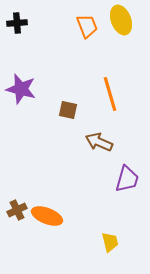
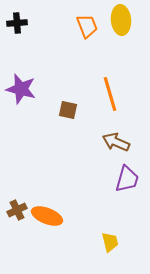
yellow ellipse: rotated 16 degrees clockwise
brown arrow: moved 17 px right
